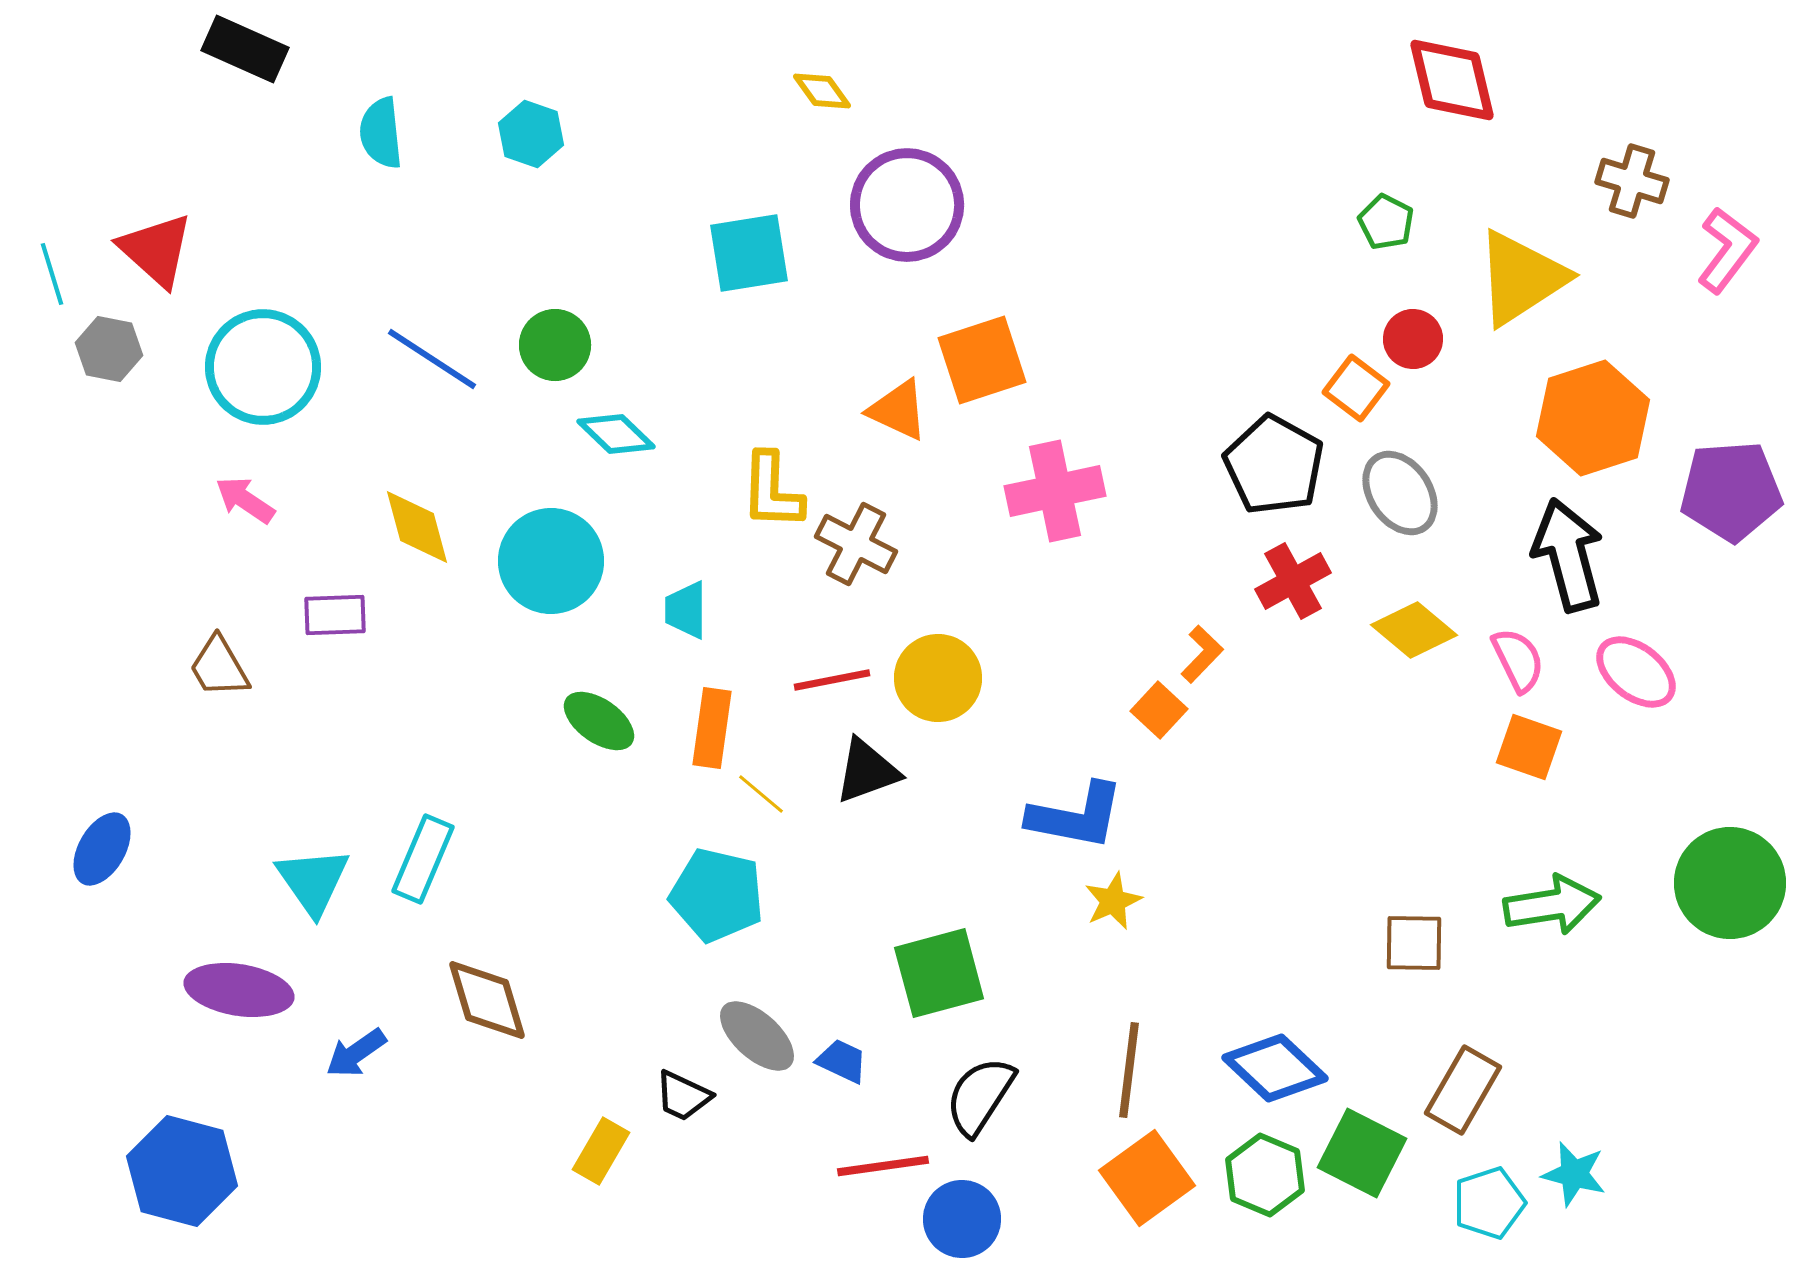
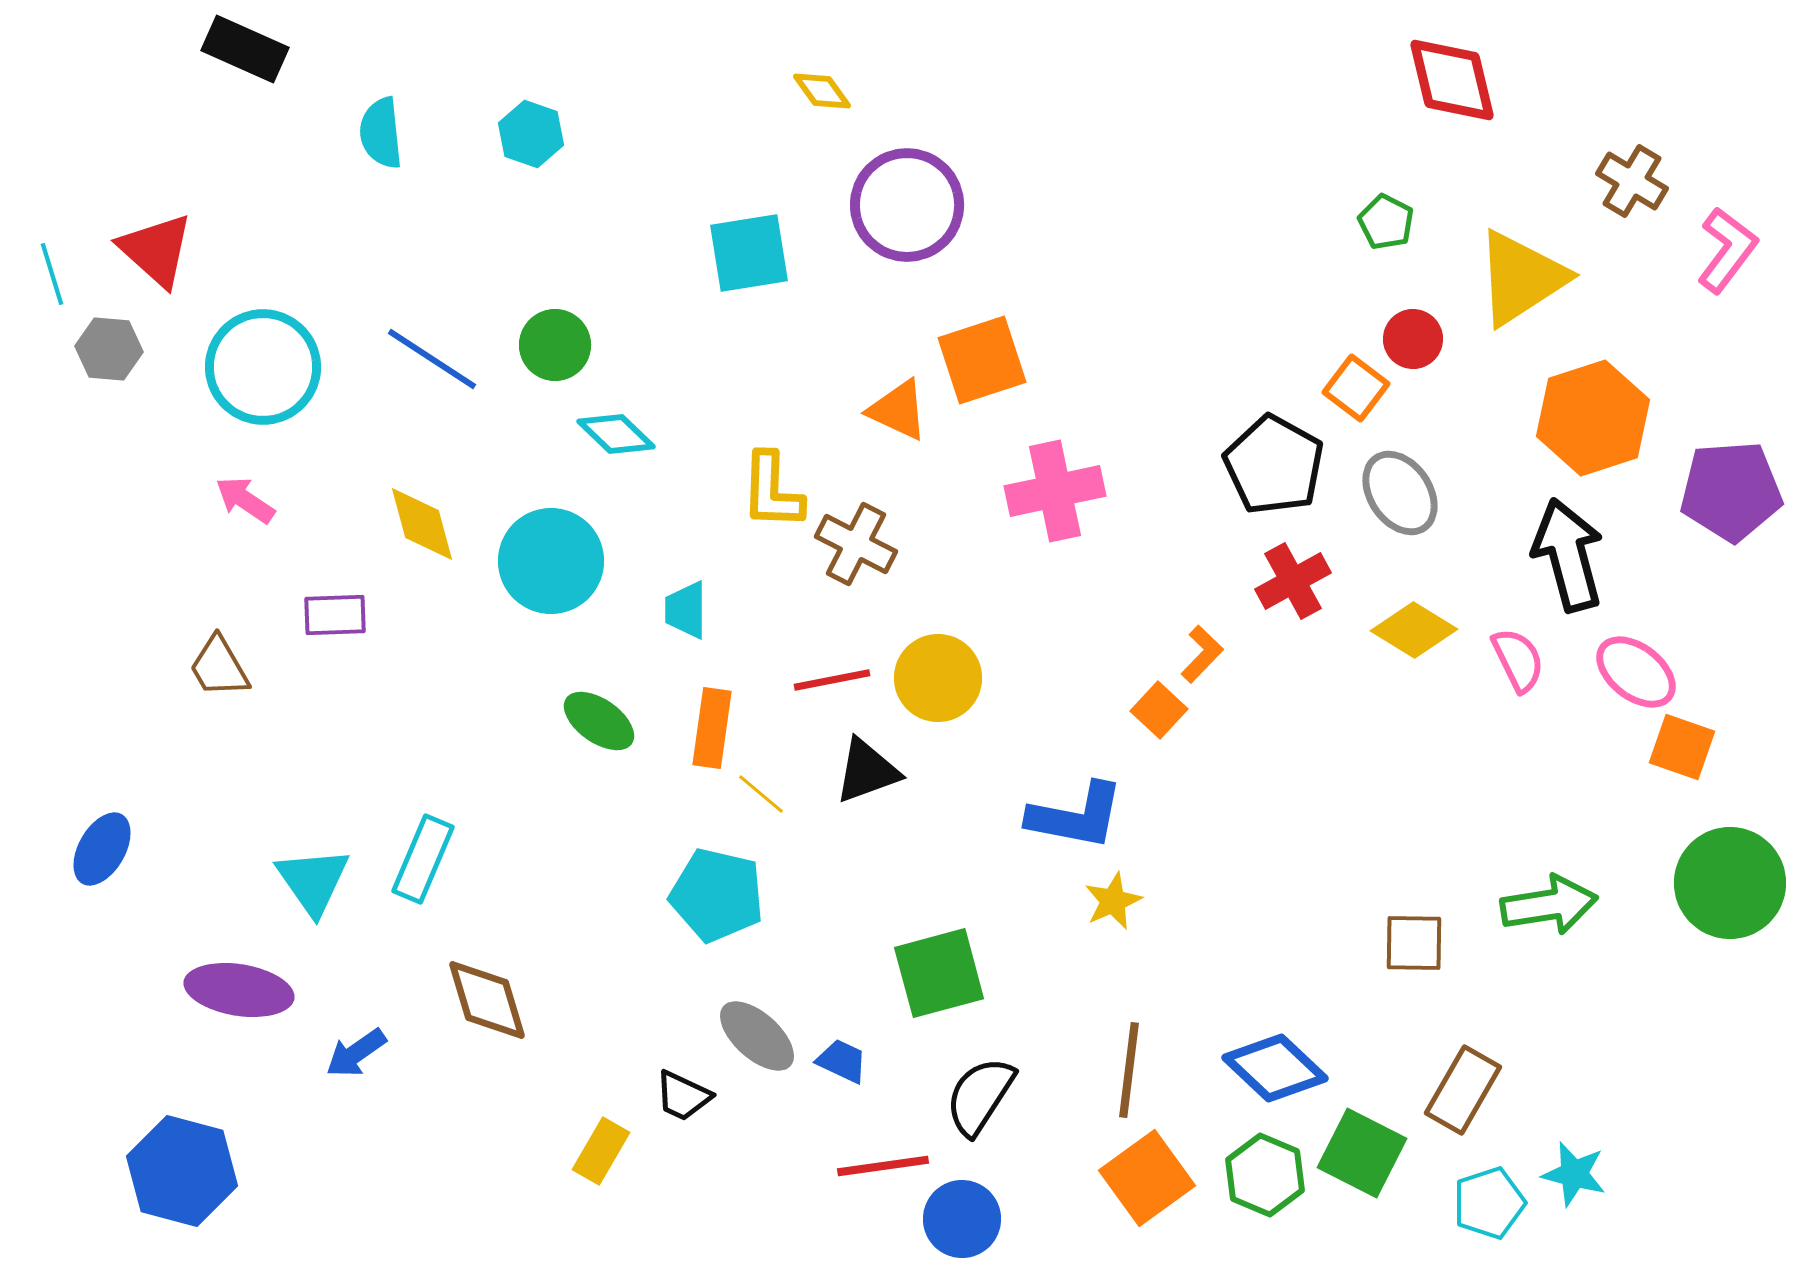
brown cross at (1632, 181): rotated 14 degrees clockwise
gray hexagon at (109, 349): rotated 6 degrees counterclockwise
yellow diamond at (417, 527): moved 5 px right, 3 px up
yellow diamond at (1414, 630): rotated 8 degrees counterclockwise
orange square at (1529, 747): moved 153 px right
green arrow at (1552, 905): moved 3 px left
